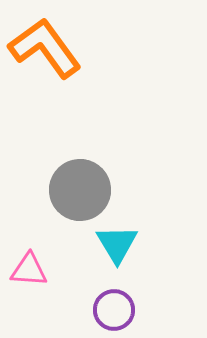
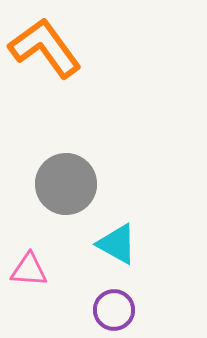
gray circle: moved 14 px left, 6 px up
cyan triangle: rotated 30 degrees counterclockwise
